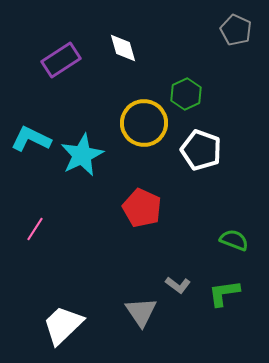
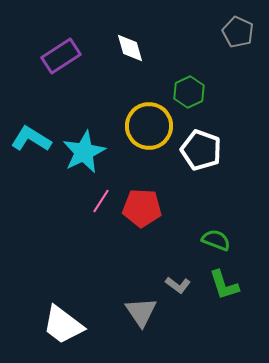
gray pentagon: moved 2 px right, 2 px down
white diamond: moved 7 px right
purple rectangle: moved 4 px up
green hexagon: moved 3 px right, 2 px up
yellow circle: moved 5 px right, 3 px down
cyan L-shape: rotated 6 degrees clockwise
cyan star: moved 2 px right, 3 px up
red pentagon: rotated 21 degrees counterclockwise
pink line: moved 66 px right, 28 px up
green semicircle: moved 18 px left
green L-shape: moved 8 px up; rotated 100 degrees counterclockwise
white trapezoid: rotated 99 degrees counterclockwise
